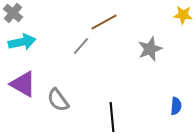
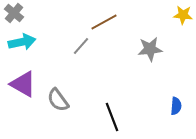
gray cross: moved 1 px right
gray star: rotated 15 degrees clockwise
black line: rotated 16 degrees counterclockwise
